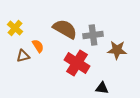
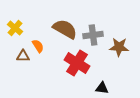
brown star: moved 2 px right, 3 px up
brown triangle: rotated 16 degrees clockwise
